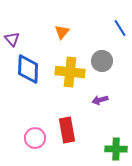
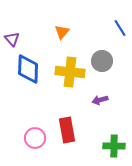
green cross: moved 2 px left, 3 px up
